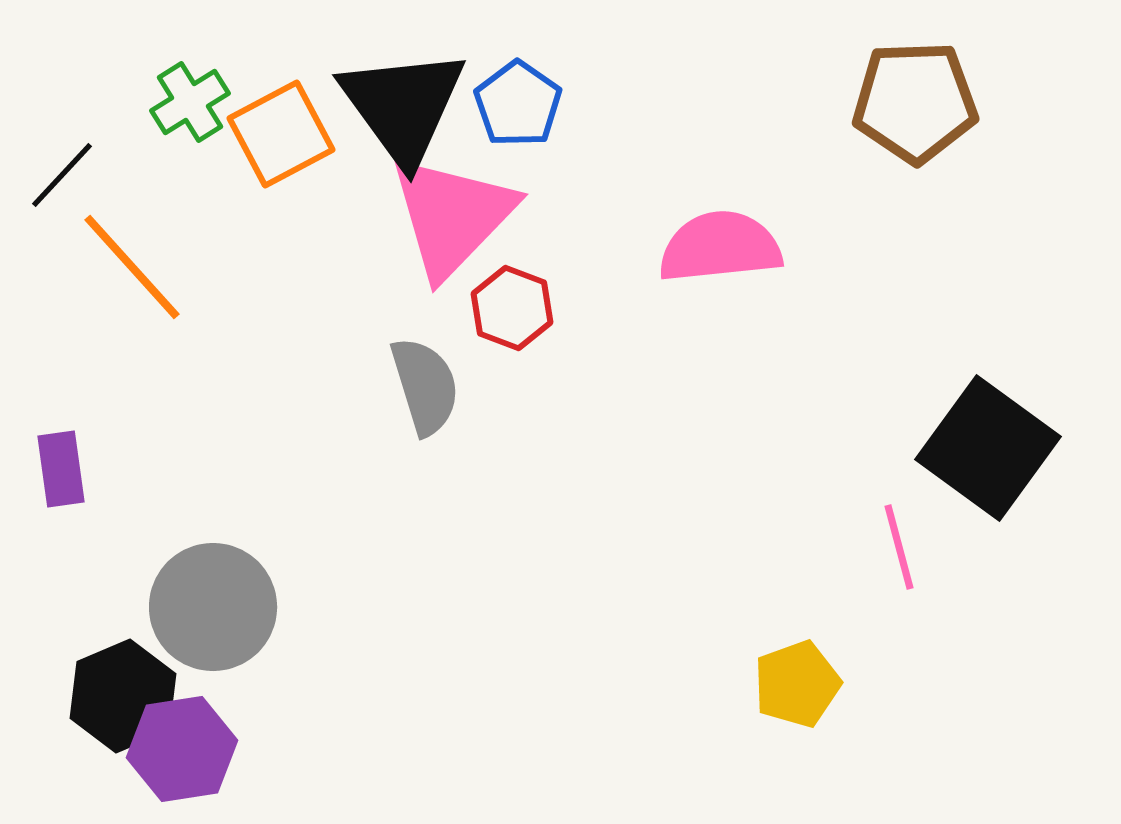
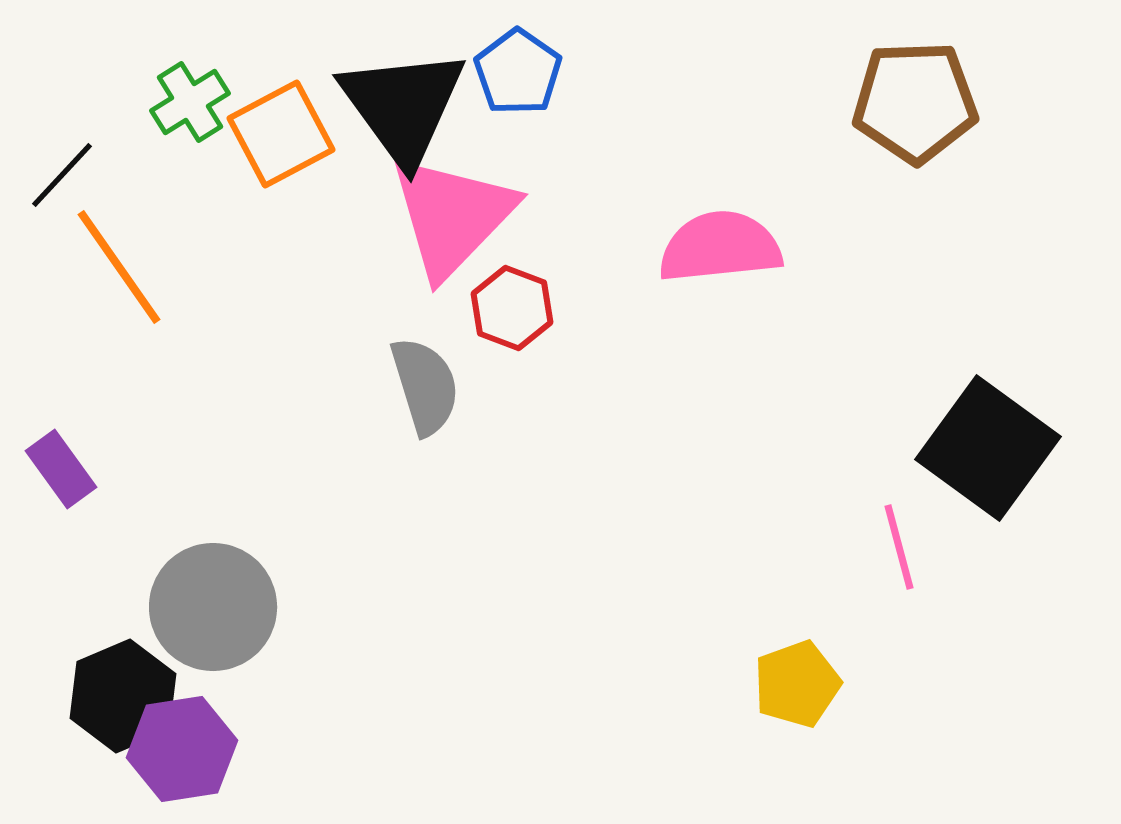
blue pentagon: moved 32 px up
orange line: moved 13 px left; rotated 7 degrees clockwise
purple rectangle: rotated 28 degrees counterclockwise
